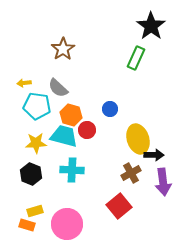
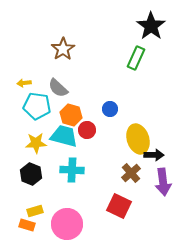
brown cross: rotated 12 degrees counterclockwise
red square: rotated 25 degrees counterclockwise
